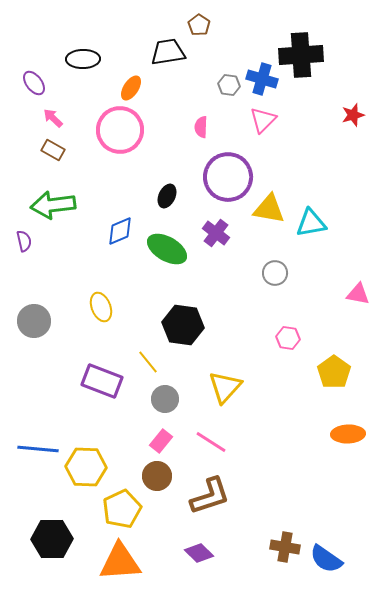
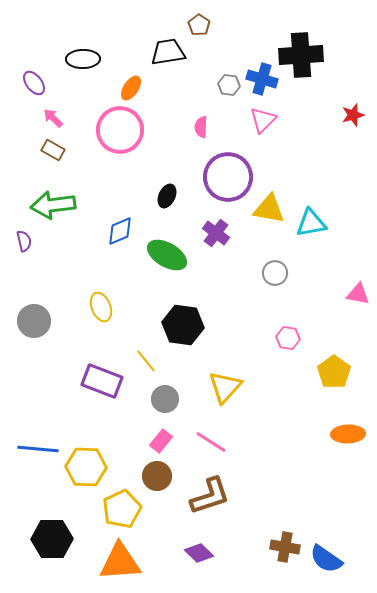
green ellipse at (167, 249): moved 6 px down
yellow line at (148, 362): moved 2 px left, 1 px up
